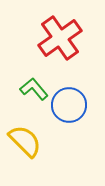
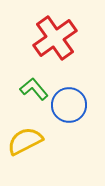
red cross: moved 5 px left
yellow semicircle: rotated 72 degrees counterclockwise
